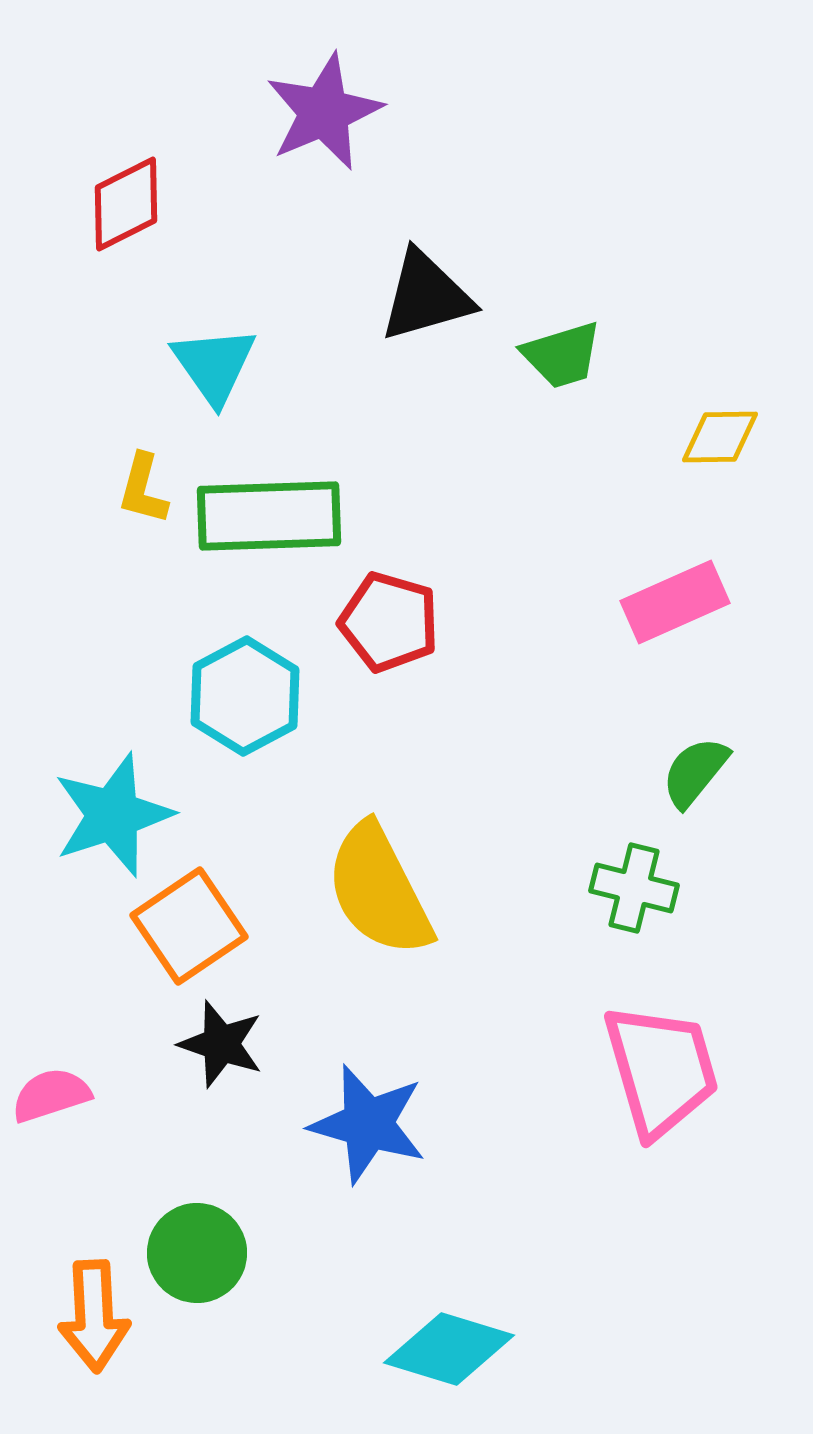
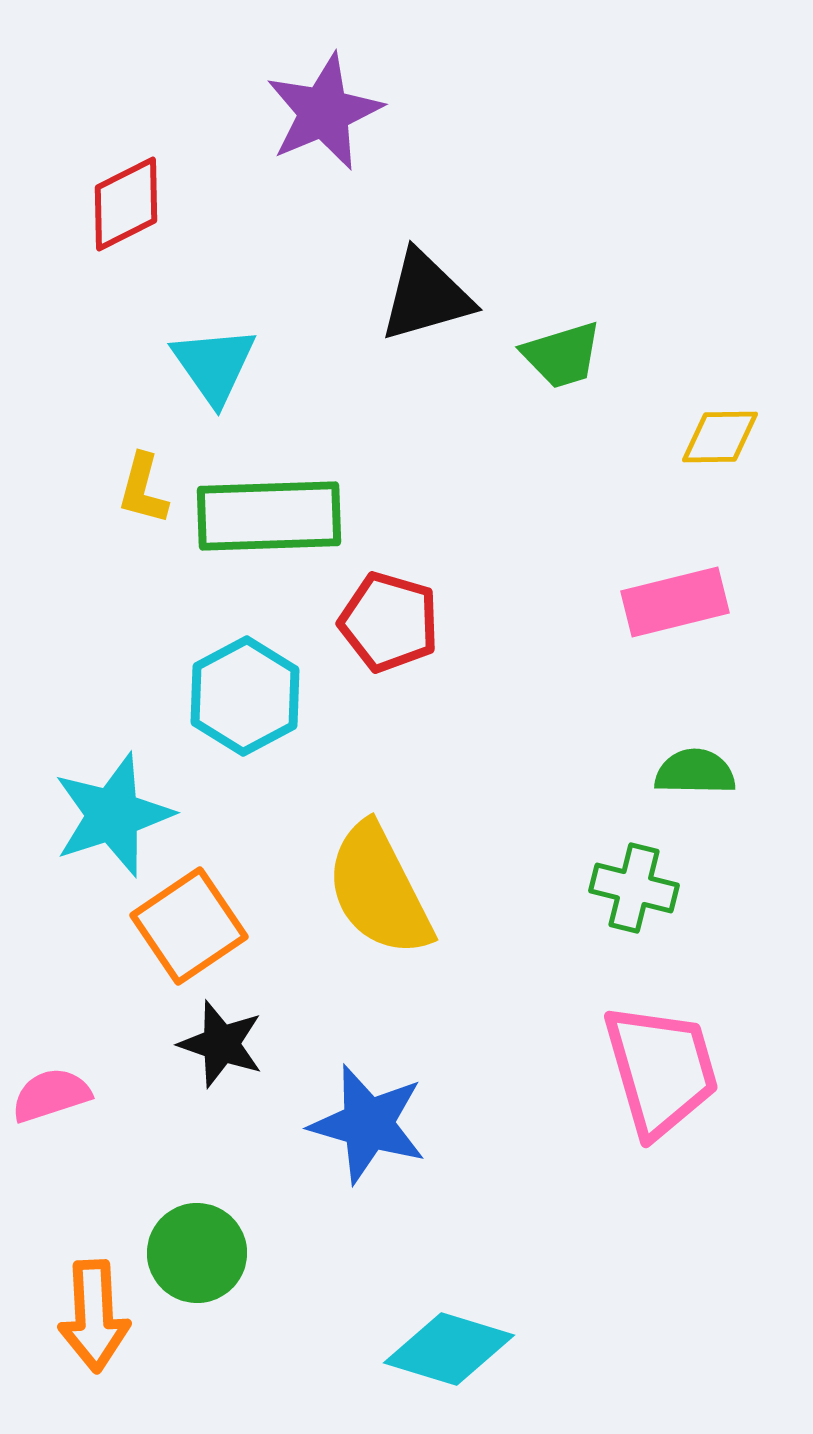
pink rectangle: rotated 10 degrees clockwise
green semicircle: rotated 52 degrees clockwise
